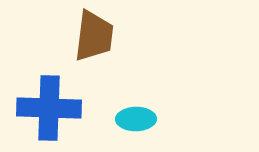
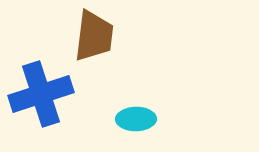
blue cross: moved 8 px left, 14 px up; rotated 20 degrees counterclockwise
